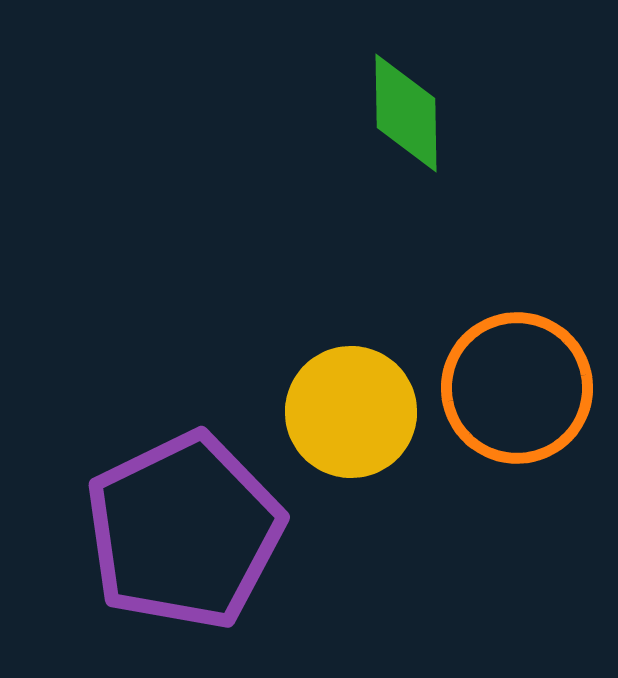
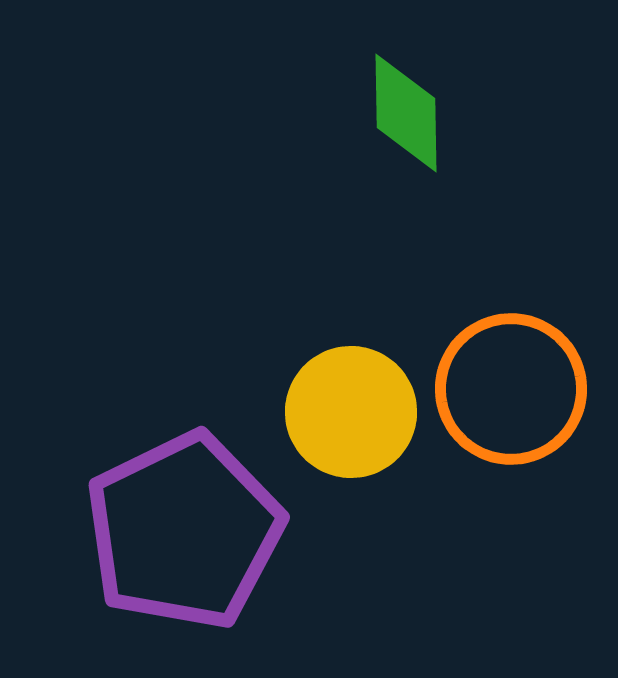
orange circle: moved 6 px left, 1 px down
